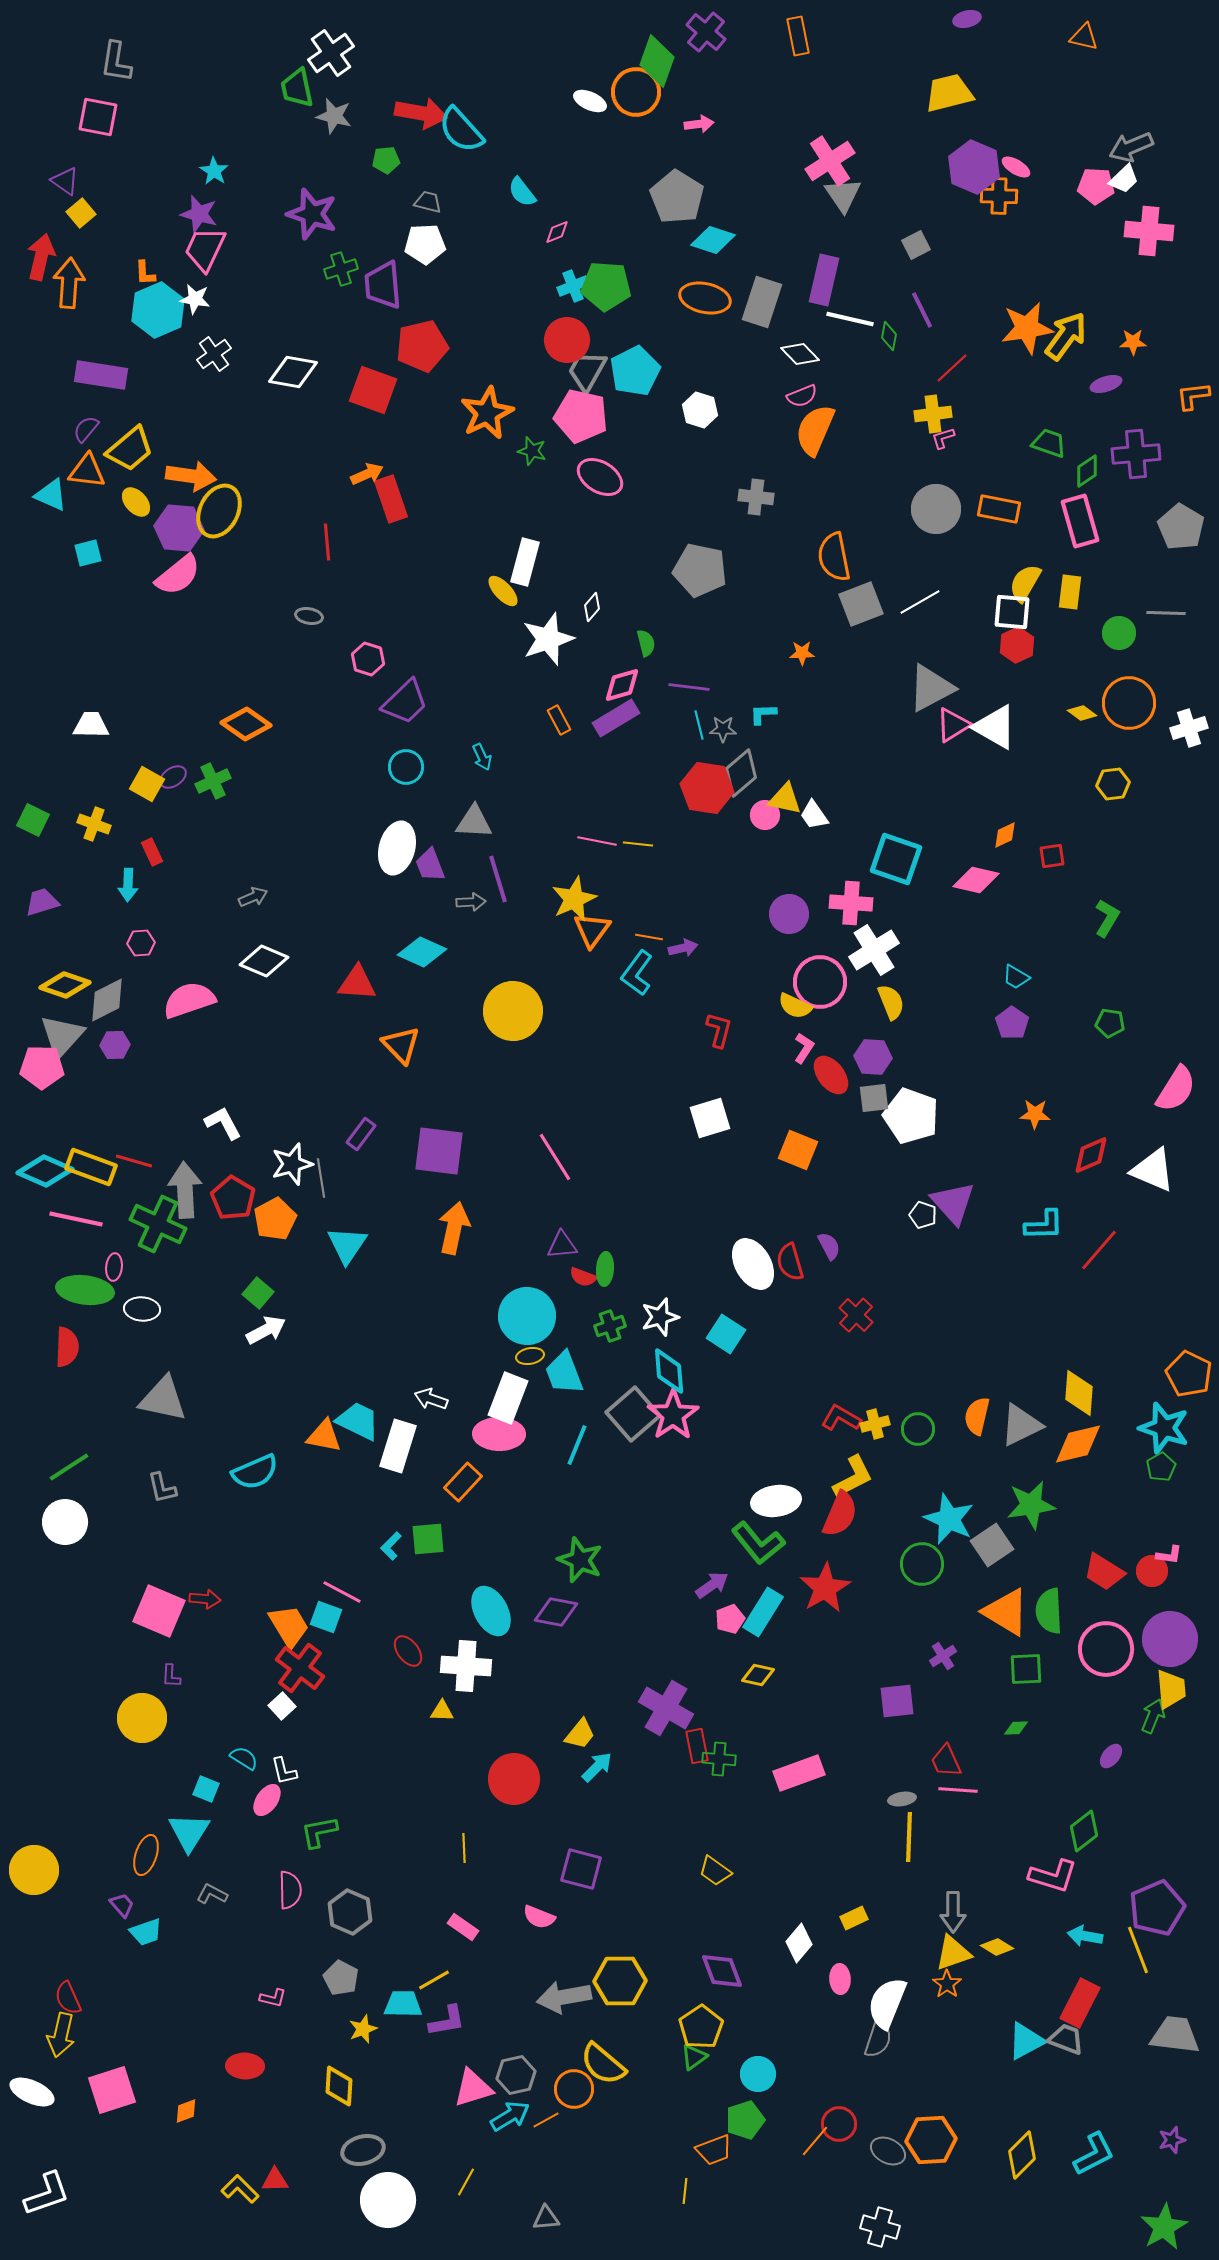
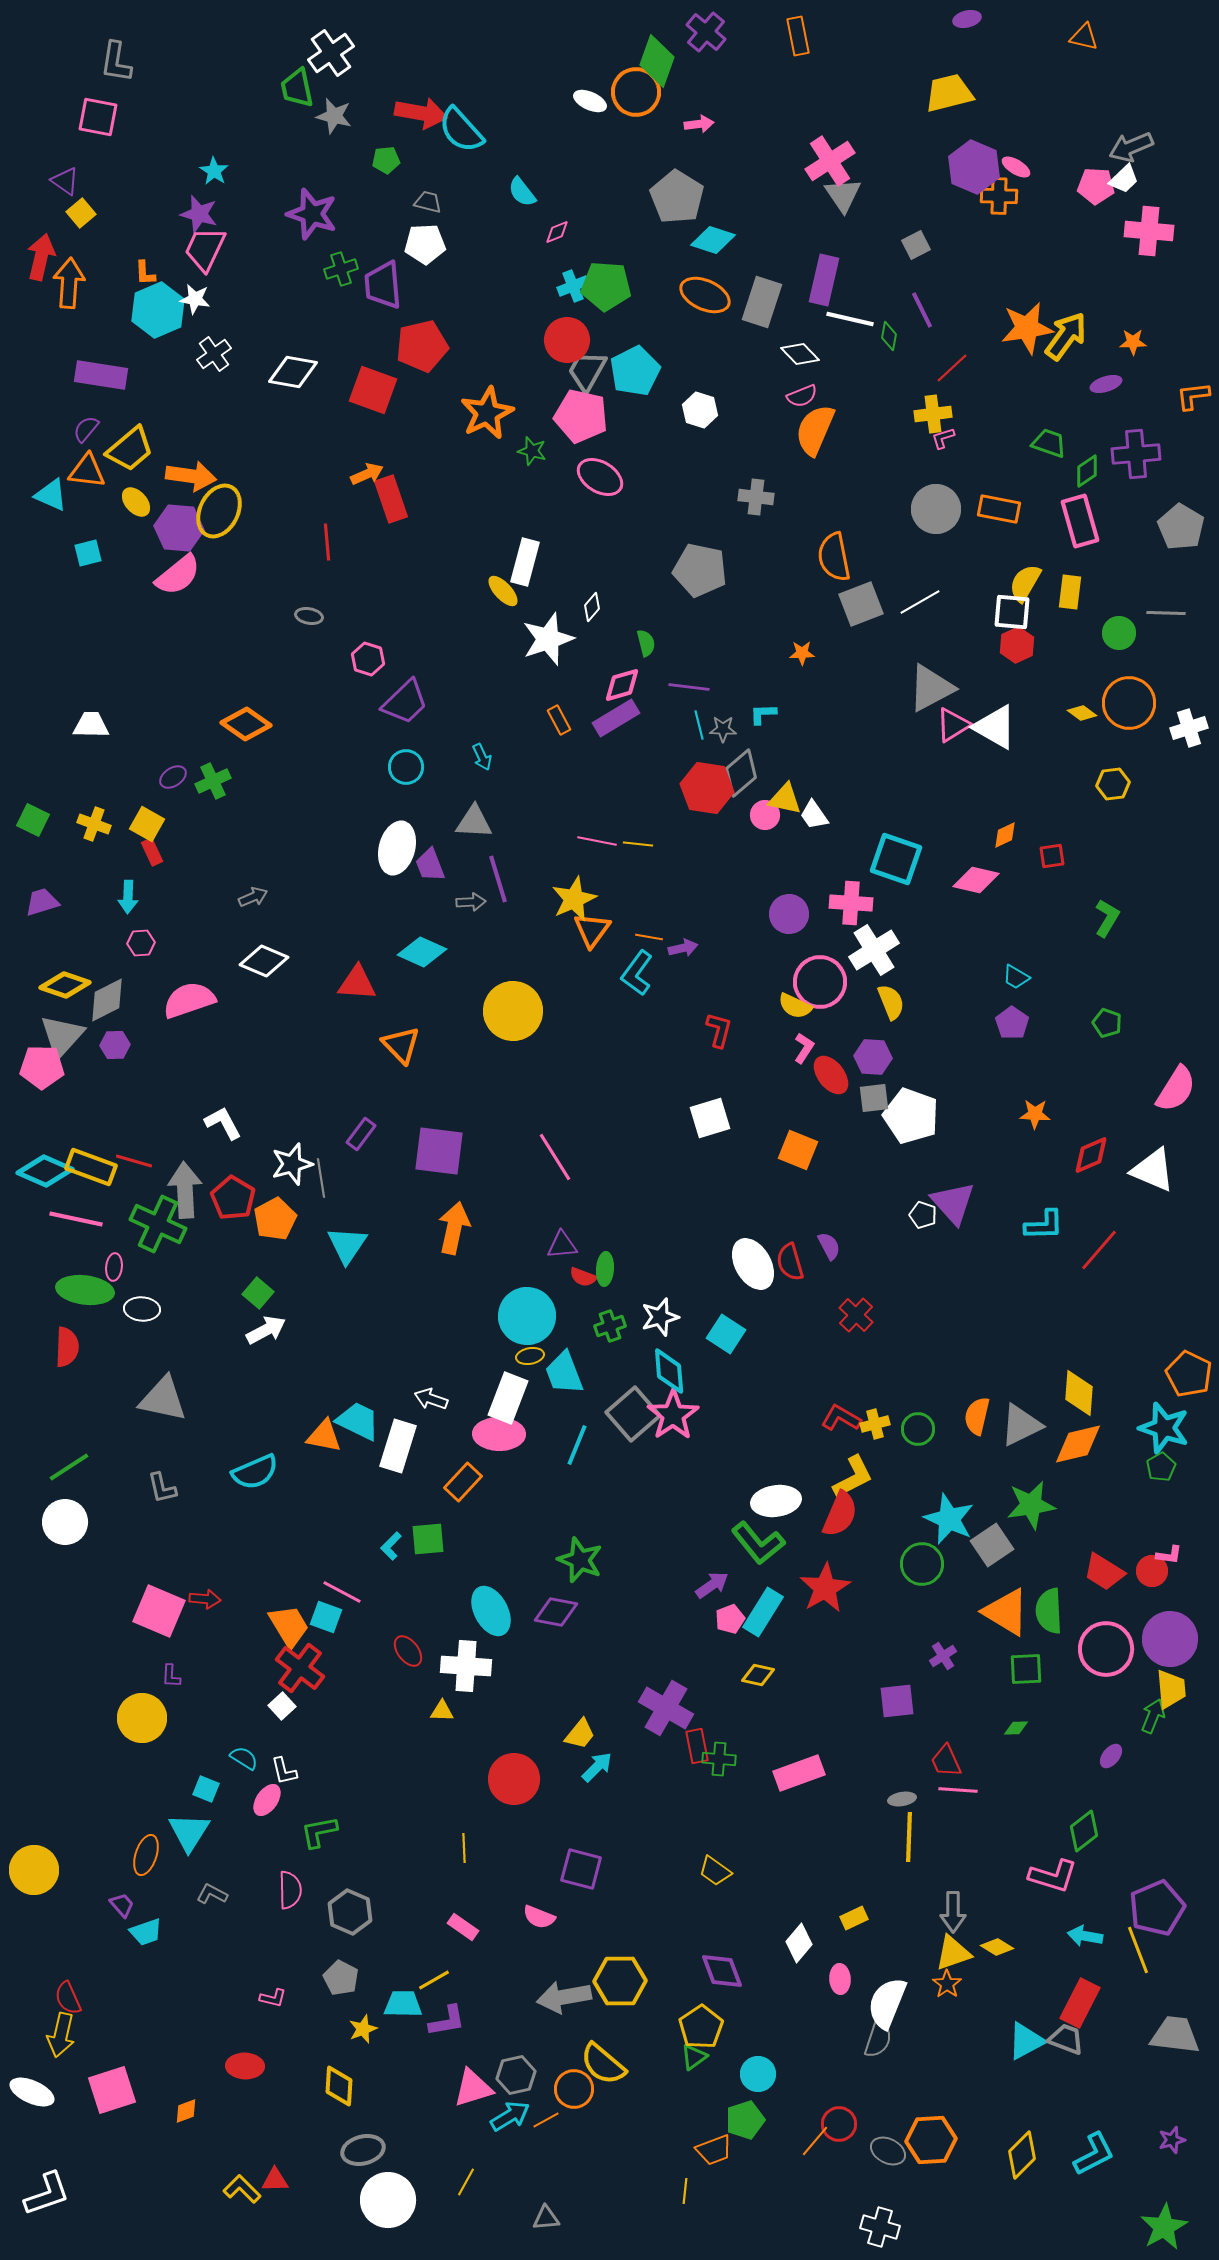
orange ellipse at (705, 298): moved 3 px up; rotated 12 degrees clockwise
yellow square at (147, 784): moved 40 px down
cyan arrow at (128, 885): moved 12 px down
green pentagon at (1110, 1023): moved 3 px left; rotated 12 degrees clockwise
yellow L-shape at (240, 2189): moved 2 px right
